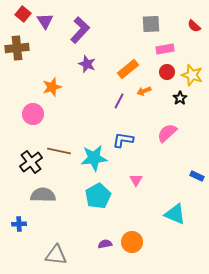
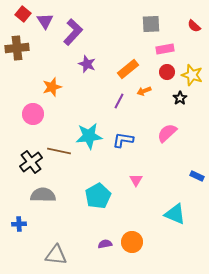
purple L-shape: moved 7 px left, 2 px down
cyan star: moved 5 px left, 22 px up
